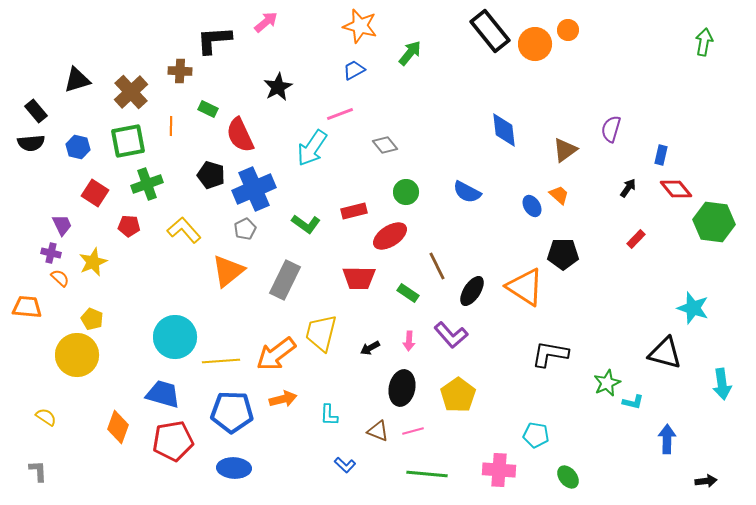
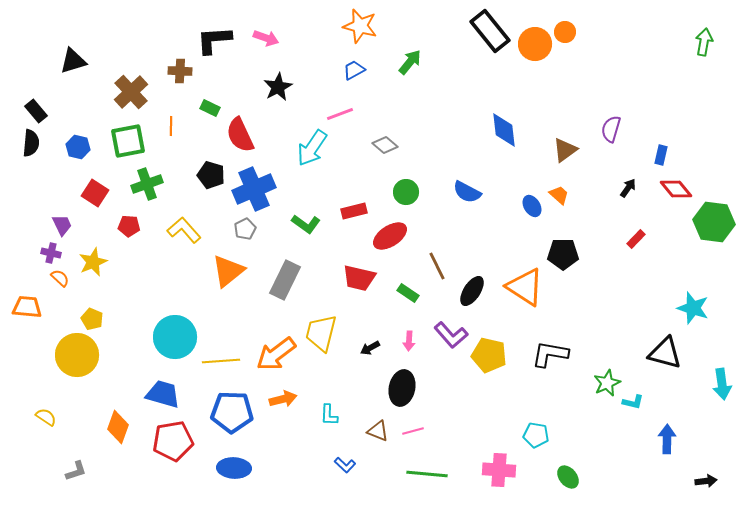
pink arrow at (266, 22): moved 16 px down; rotated 60 degrees clockwise
orange circle at (568, 30): moved 3 px left, 2 px down
green arrow at (410, 53): moved 9 px down
black triangle at (77, 80): moved 4 px left, 19 px up
green rectangle at (208, 109): moved 2 px right, 1 px up
black semicircle at (31, 143): rotated 80 degrees counterclockwise
gray diamond at (385, 145): rotated 10 degrees counterclockwise
red trapezoid at (359, 278): rotated 12 degrees clockwise
yellow pentagon at (458, 395): moved 31 px right, 40 px up; rotated 24 degrees counterclockwise
gray L-shape at (38, 471): moved 38 px right; rotated 75 degrees clockwise
